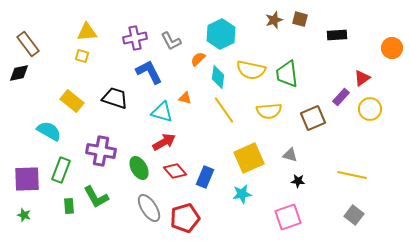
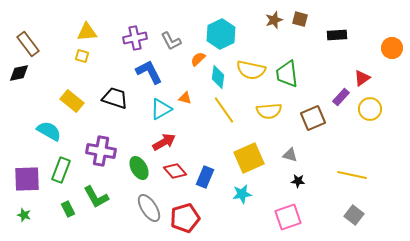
cyan triangle at (162, 112): moved 1 px left, 3 px up; rotated 45 degrees counterclockwise
green rectangle at (69, 206): moved 1 px left, 3 px down; rotated 21 degrees counterclockwise
